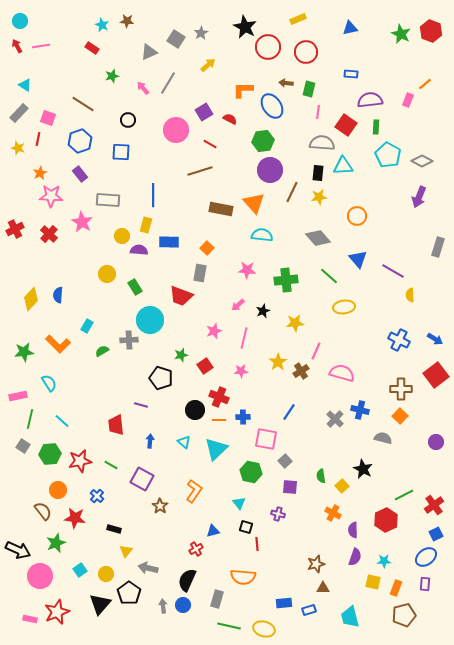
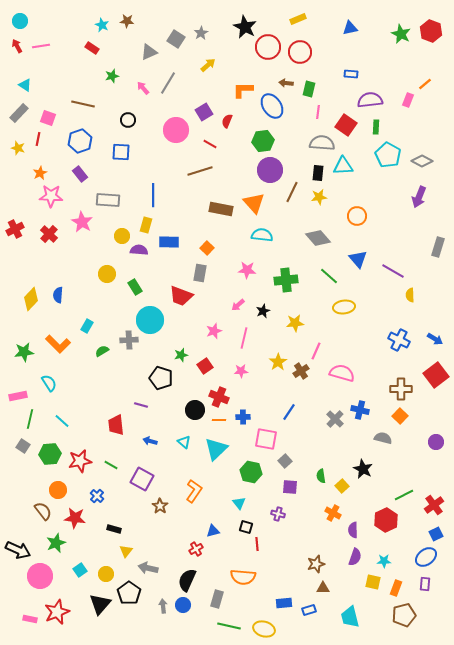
red circle at (306, 52): moved 6 px left
brown line at (83, 104): rotated 20 degrees counterclockwise
red semicircle at (230, 119): moved 3 px left, 2 px down; rotated 96 degrees counterclockwise
blue arrow at (150, 441): rotated 80 degrees counterclockwise
